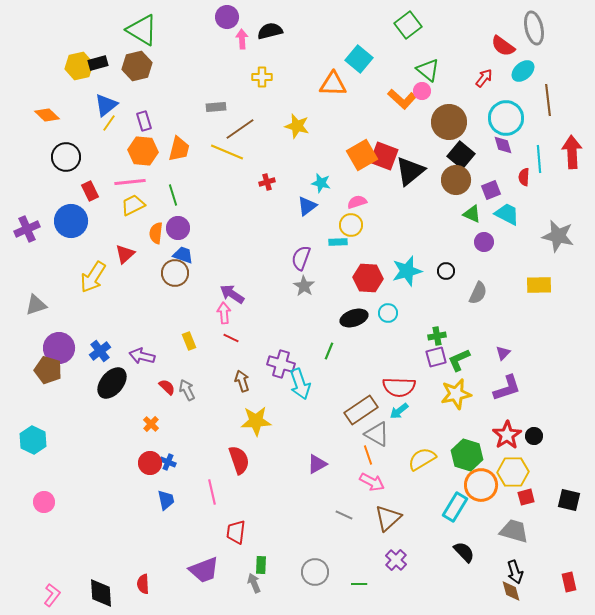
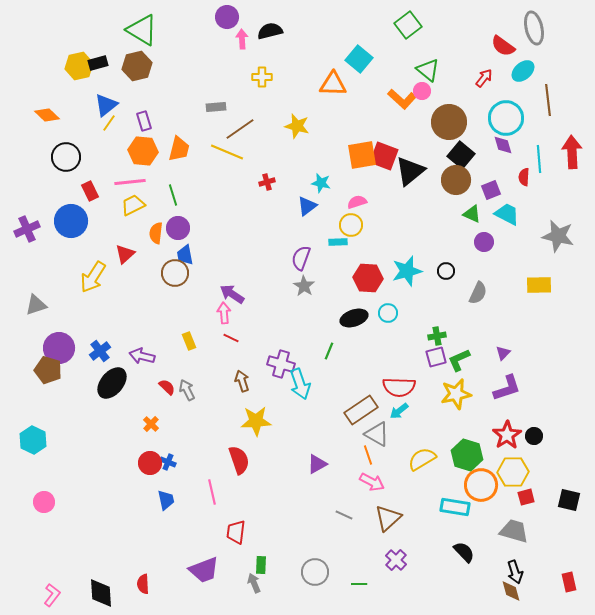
orange square at (362, 155): rotated 20 degrees clockwise
blue trapezoid at (183, 255): moved 2 px right; rotated 120 degrees counterclockwise
cyan rectangle at (455, 507): rotated 68 degrees clockwise
